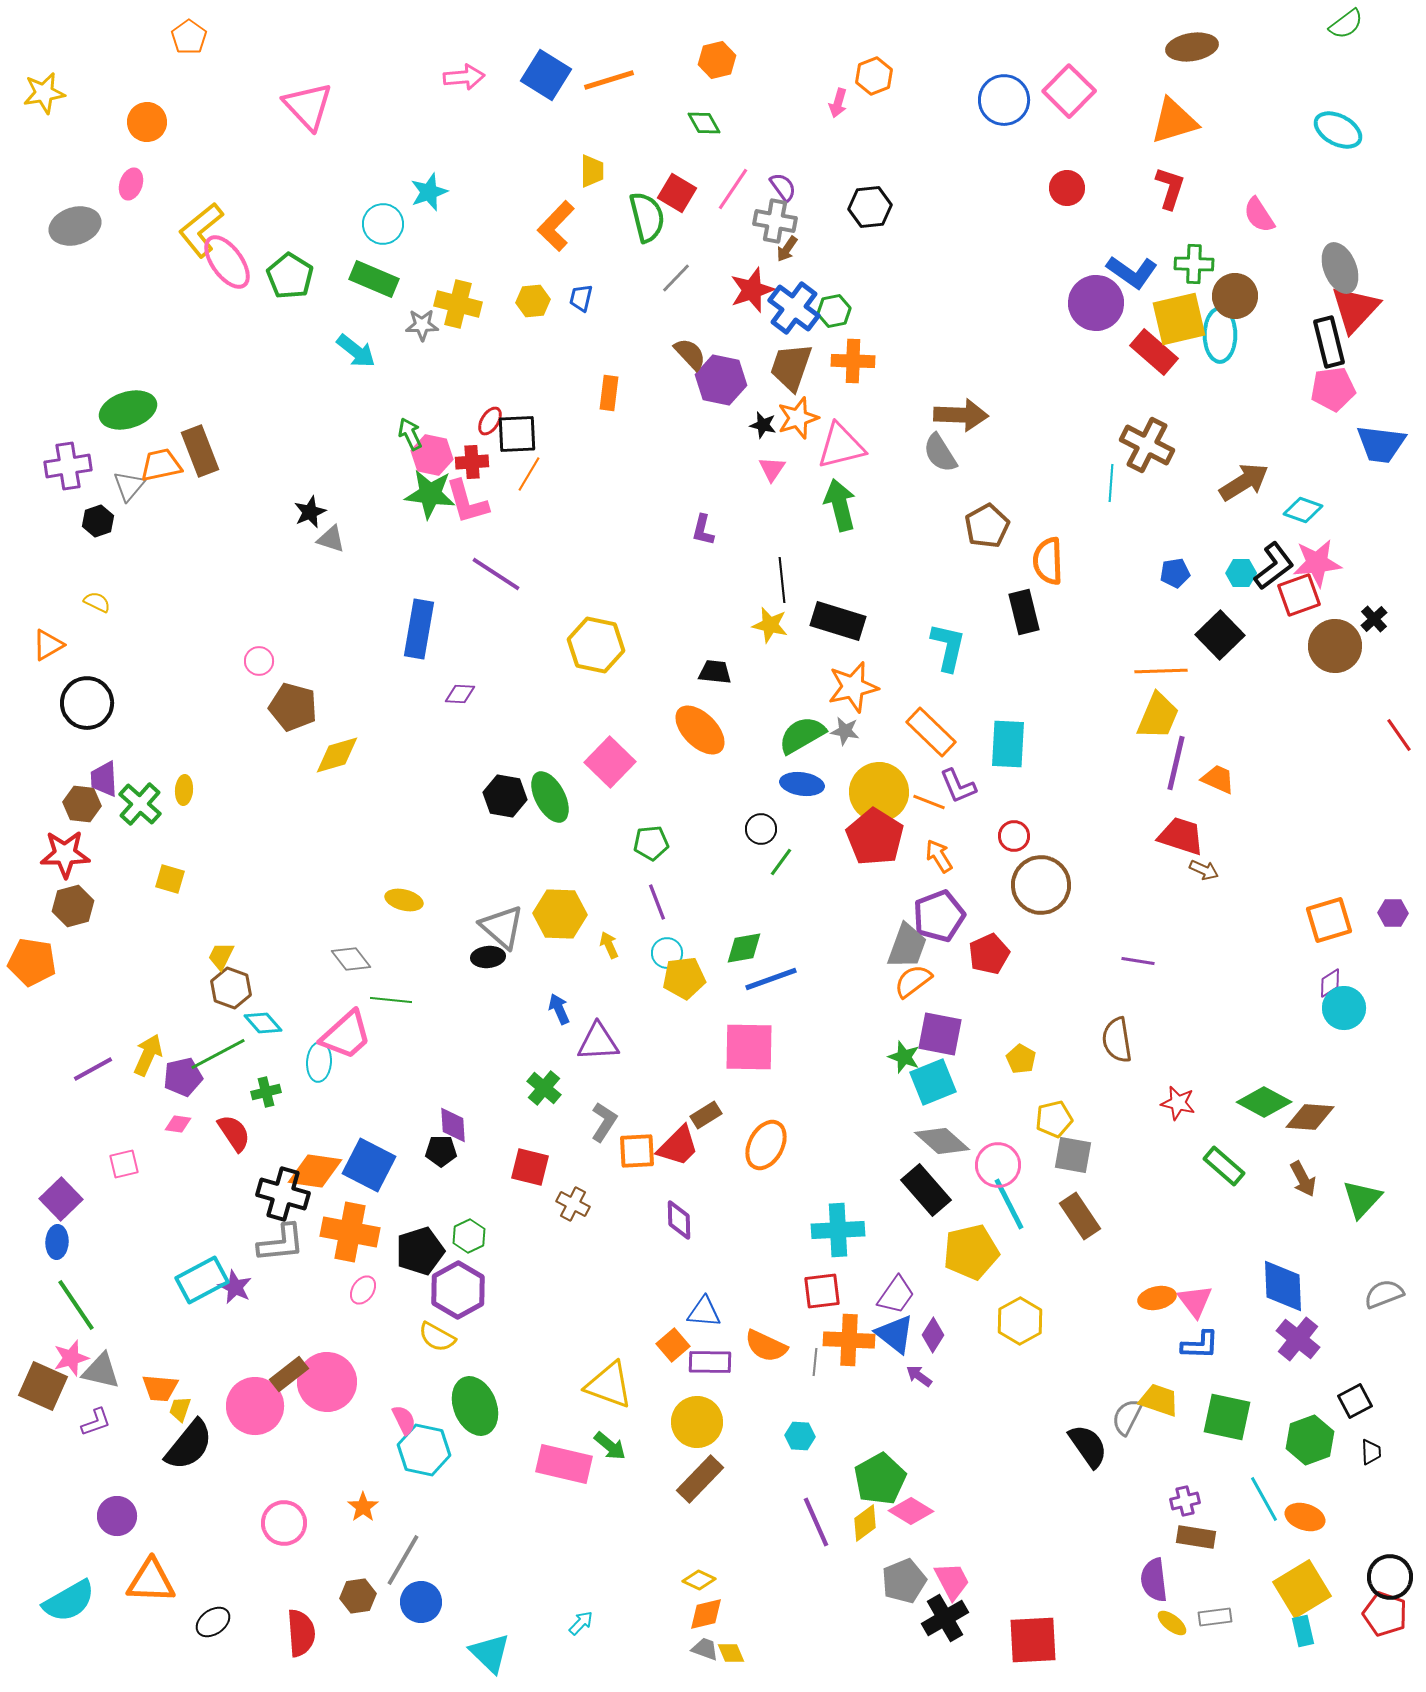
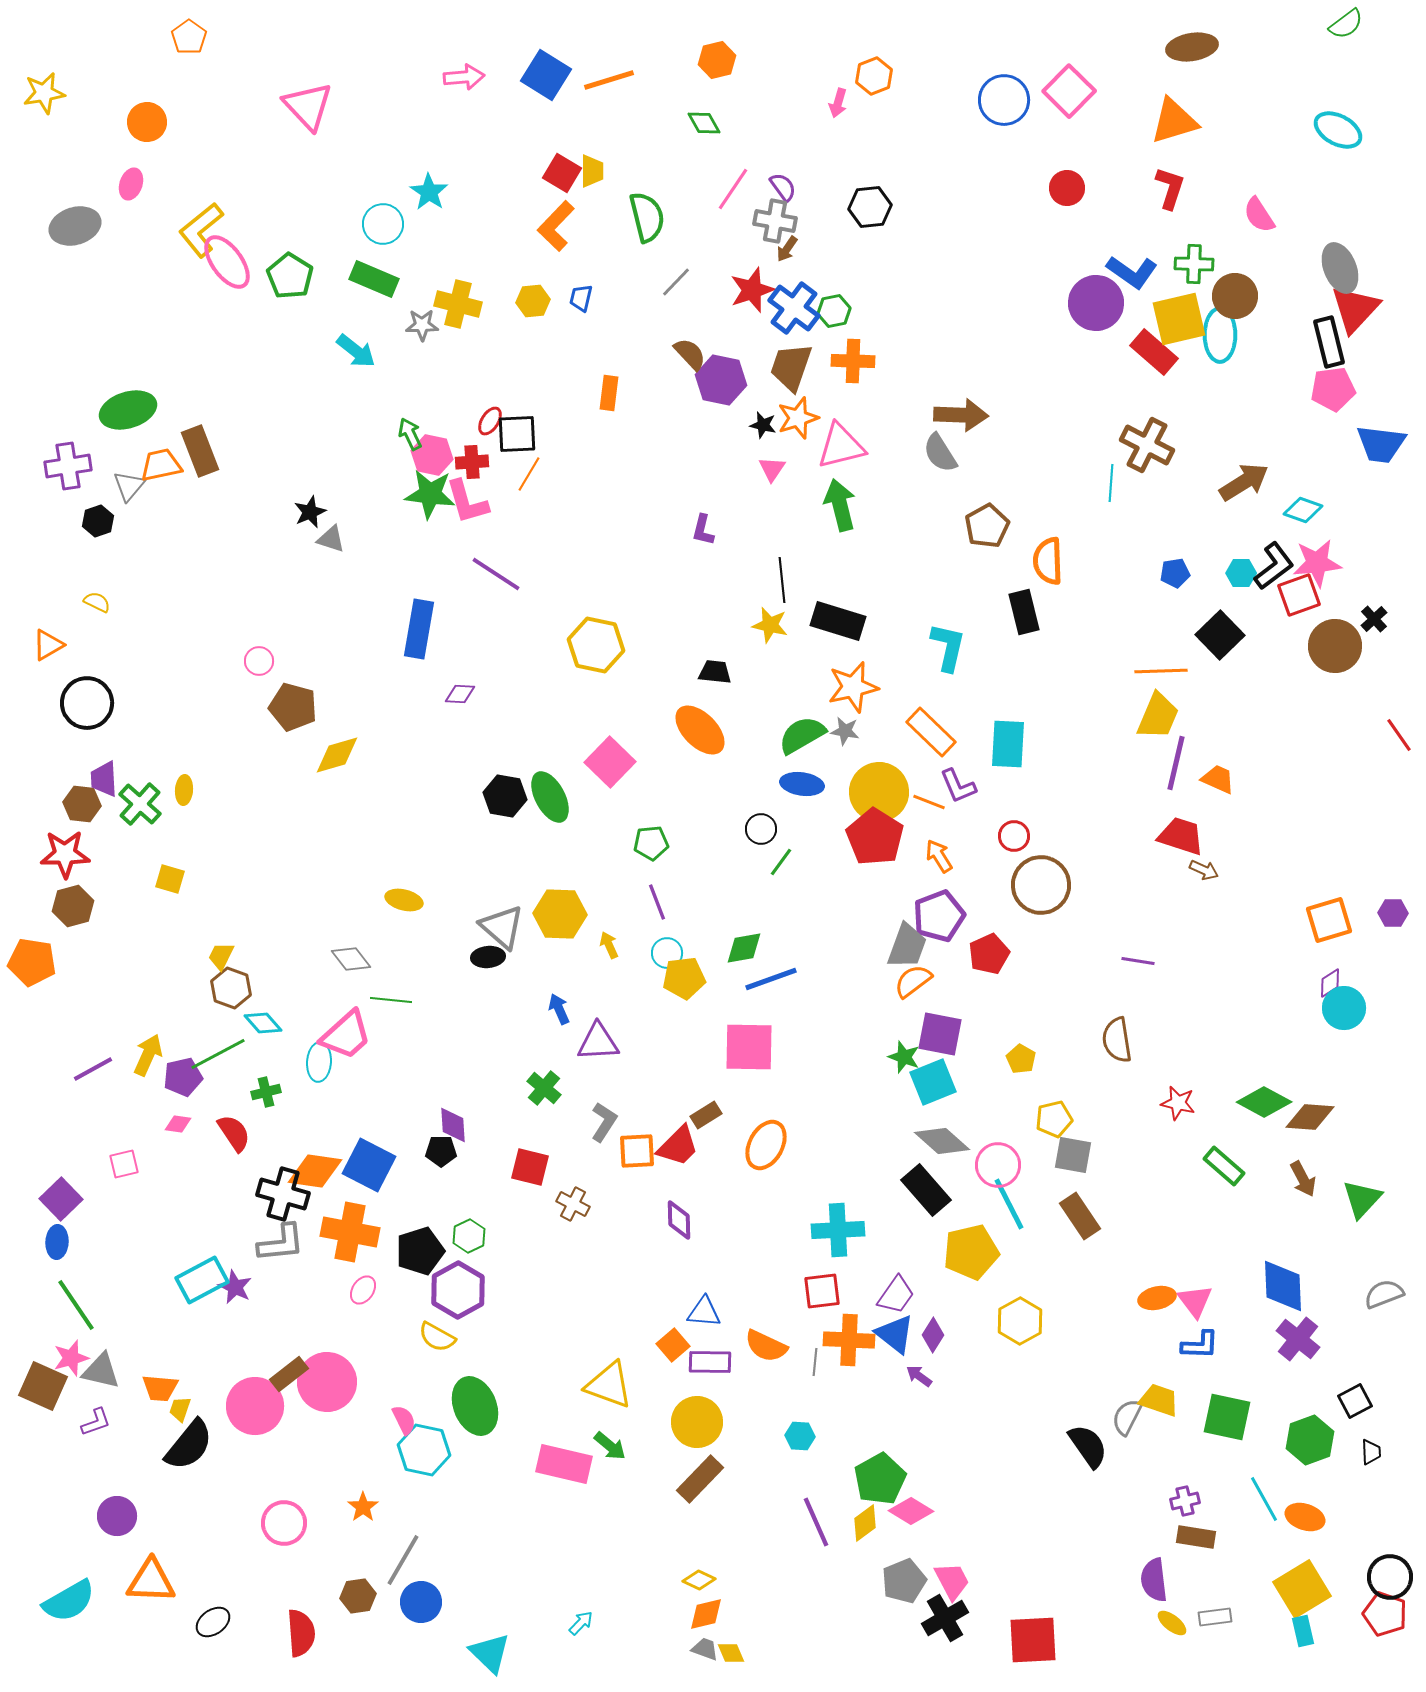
cyan star at (429, 192): rotated 18 degrees counterclockwise
red square at (677, 193): moved 115 px left, 20 px up
gray line at (676, 278): moved 4 px down
